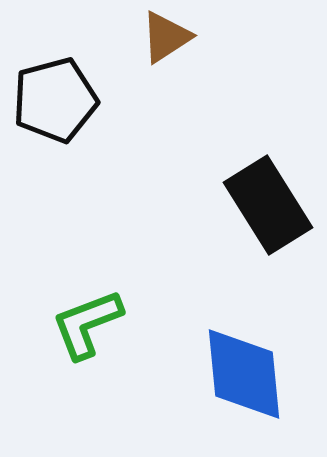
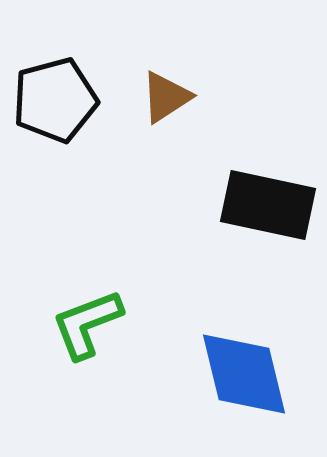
brown triangle: moved 60 px down
black rectangle: rotated 46 degrees counterclockwise
blue diamond: rotated 8 degrees counterclockwise
